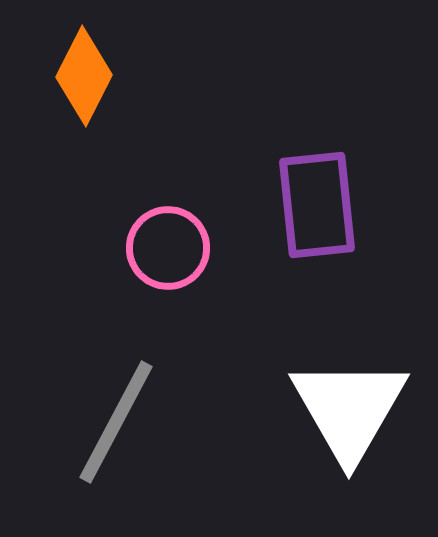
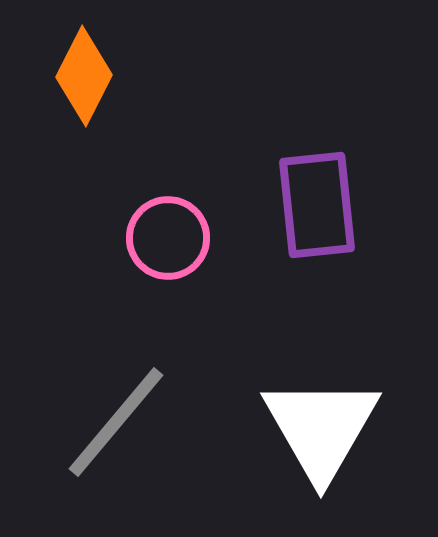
pink circle: moved 10 px up
white triangle: moved 28 px left, 19 px down
gray line: rotated 12 degrees clockwise
